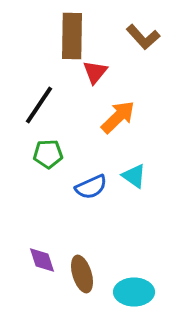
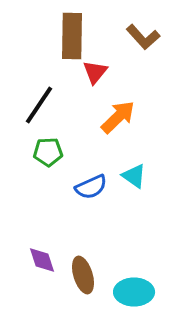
green pentagon: moved 2 px up
brown ellipse: moved 1 px right, 1 px down
